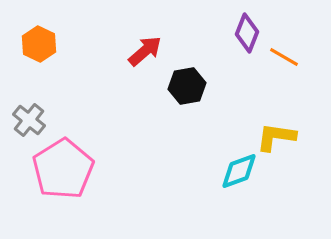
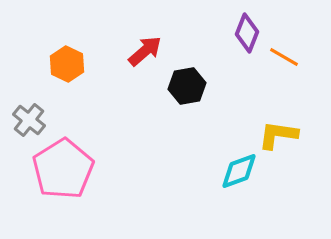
orange hexagon: moved 28 px right, 20 px down
yellow L-shape: moved 2 px right, 2 px up
